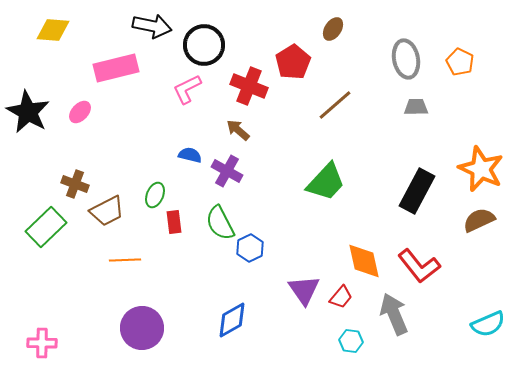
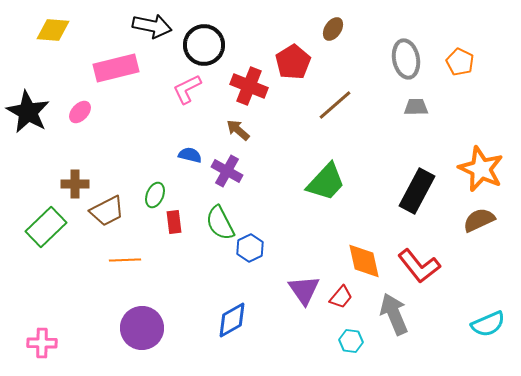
brown cross: rotated 20 degrees counterclockwise
